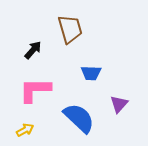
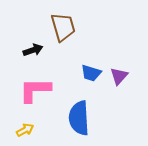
brown trapezoid: moved 7 px left, 2 px up
black arrow: rotated 30 degrees clockwise
blue trapezoid: rotated 15 degrees clockwise
purple triangle: moved 28 px up
blue semicircle: rotated 136 degrees counterclockwise
